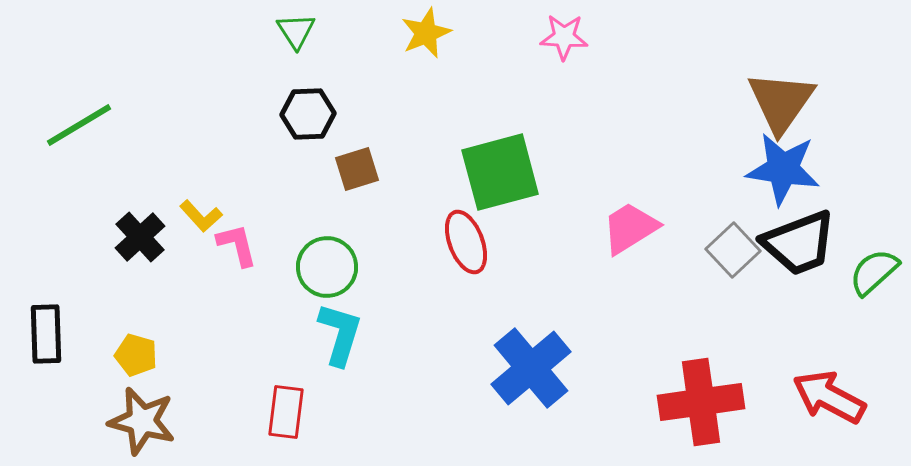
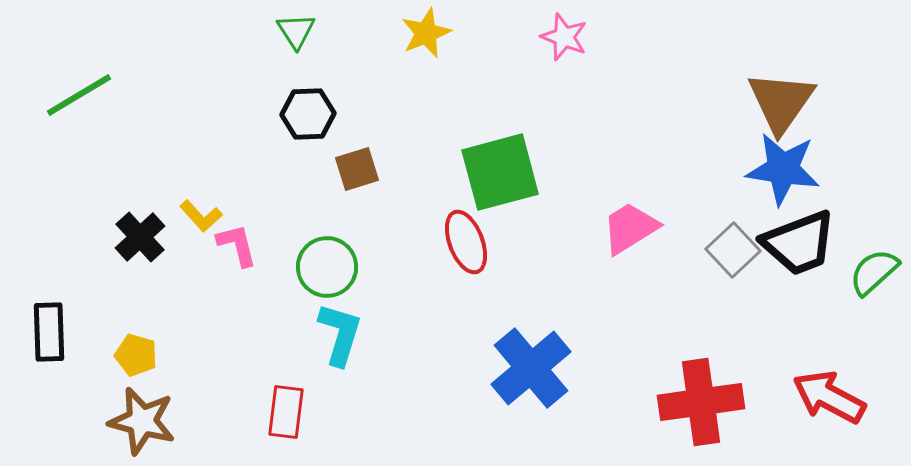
pink star: rotated 18 degrees clockwise
green line: moved 30 px up
black rectangle: moved 3 px right, 2 px up
